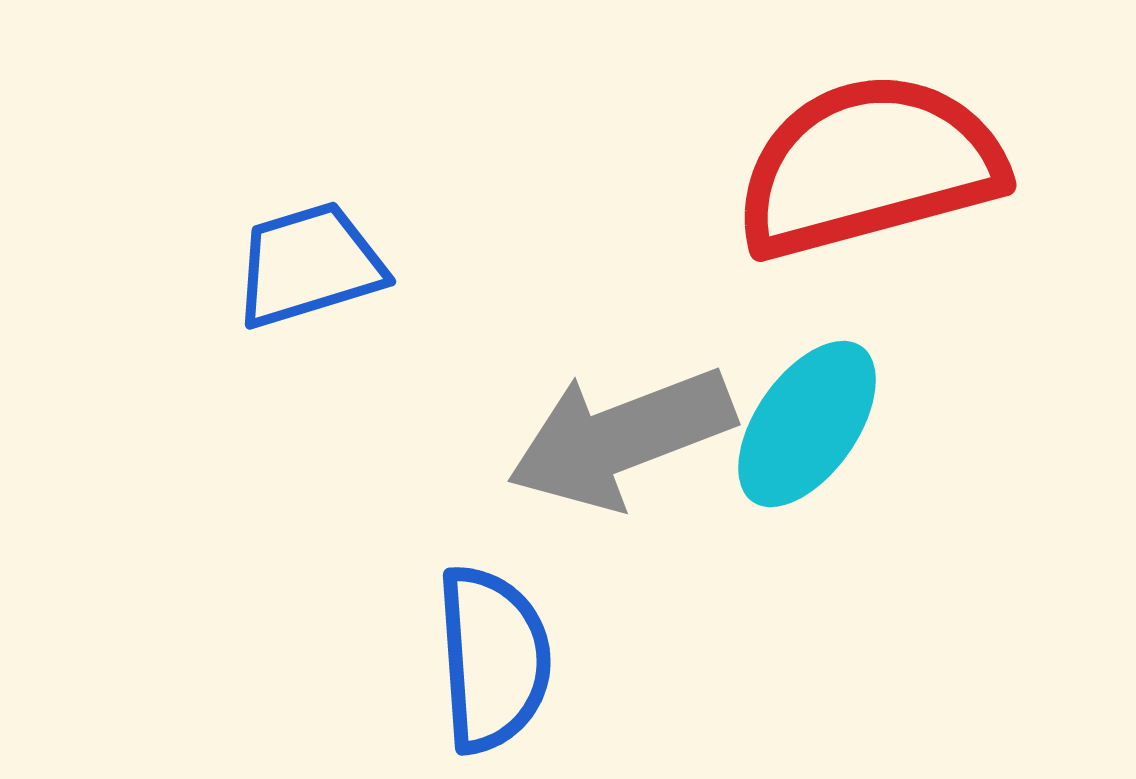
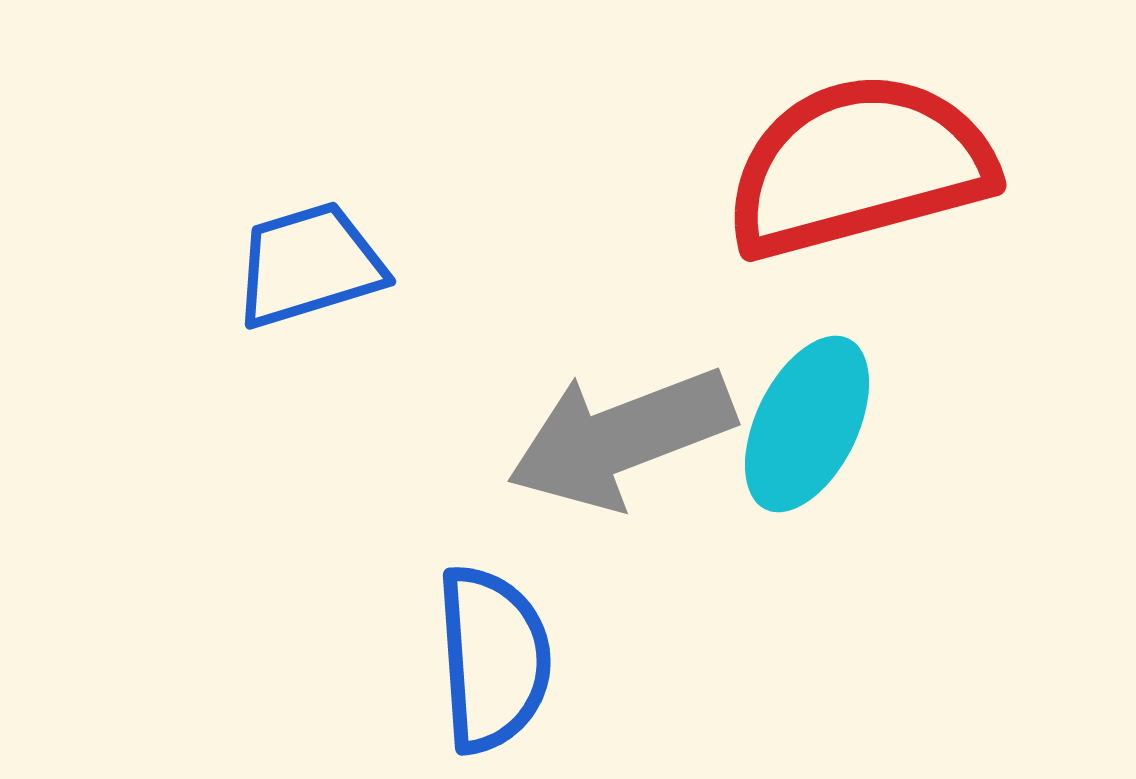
red semicircle: moved 10 px left
cyan ellipse: rotated 9 degrees counterclockwise
